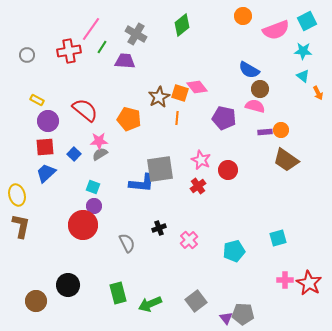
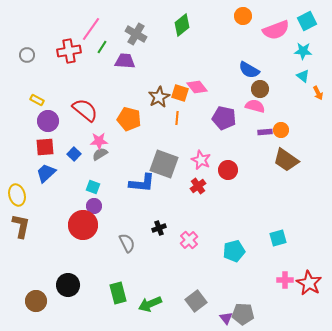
gray square at (160, 169): moved 4 px right, 5 px up; rotated 28 degrees clockwise
